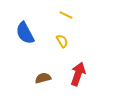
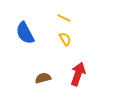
yellow line: moved 2 px left, 3 px down
yellow semicircle: moved 3 px right, 2 px up
